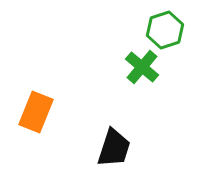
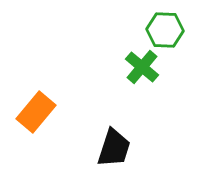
green hexagon: rotated 21 degrees clockwise
orange rectangle: rotated 18 degrees clockwise
